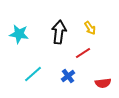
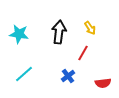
red line: rotated 28 degrees counterclockwise
cyan line: moved 9 px left
